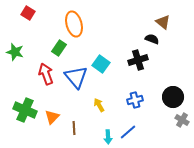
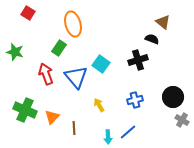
orange ellipse: moved 1 px left
